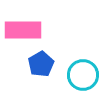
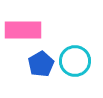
cyan circle: moved 8 px left, 14 px up
